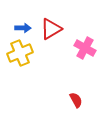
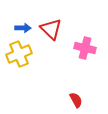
red triangle: rotated 45 degrees counterclockwise
pink cross: rotated 15 degrees counterclockwise
yellow cross: moved 1 px left, 1 px down
